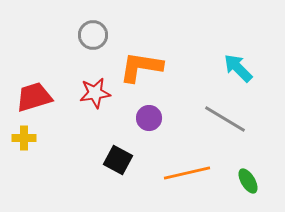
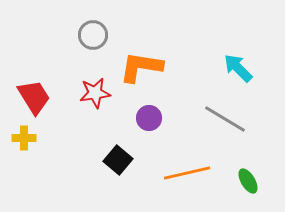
red trapezoid: rotated 75 degrees clockwise
black square: rotated 12 degrees clockwise
